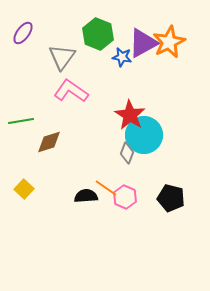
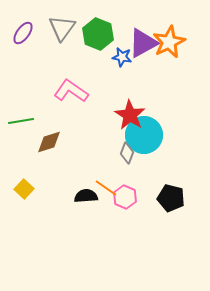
gray triangle: moved 29 px up
